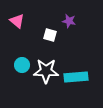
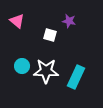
cyan circle: moved 1 px down
cyan rectangle: rotated 60 degrees counterclockwise
